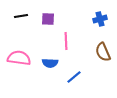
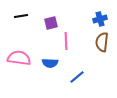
purple square: moved 3 px right, 4 px down; rotated 16 degrees counterclockwise
brown semicircle: moved 1 px left, 10 px up; rotated 30 degrees clockwise
blue line: moved 3 px right
